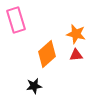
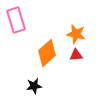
orange diamond: moved 1 px up
